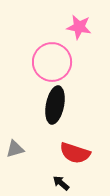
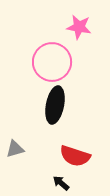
red semicircle: moved 3 px down
